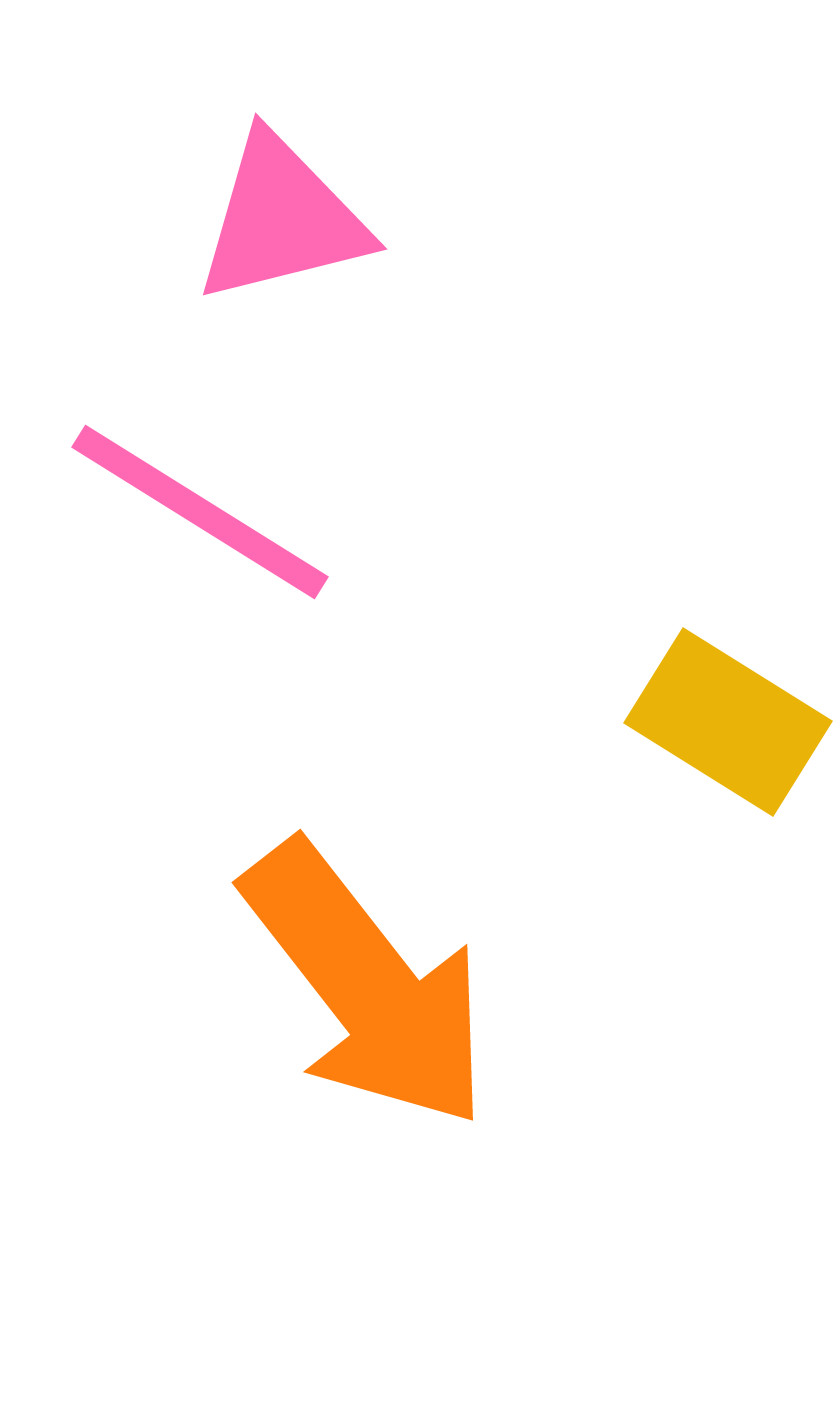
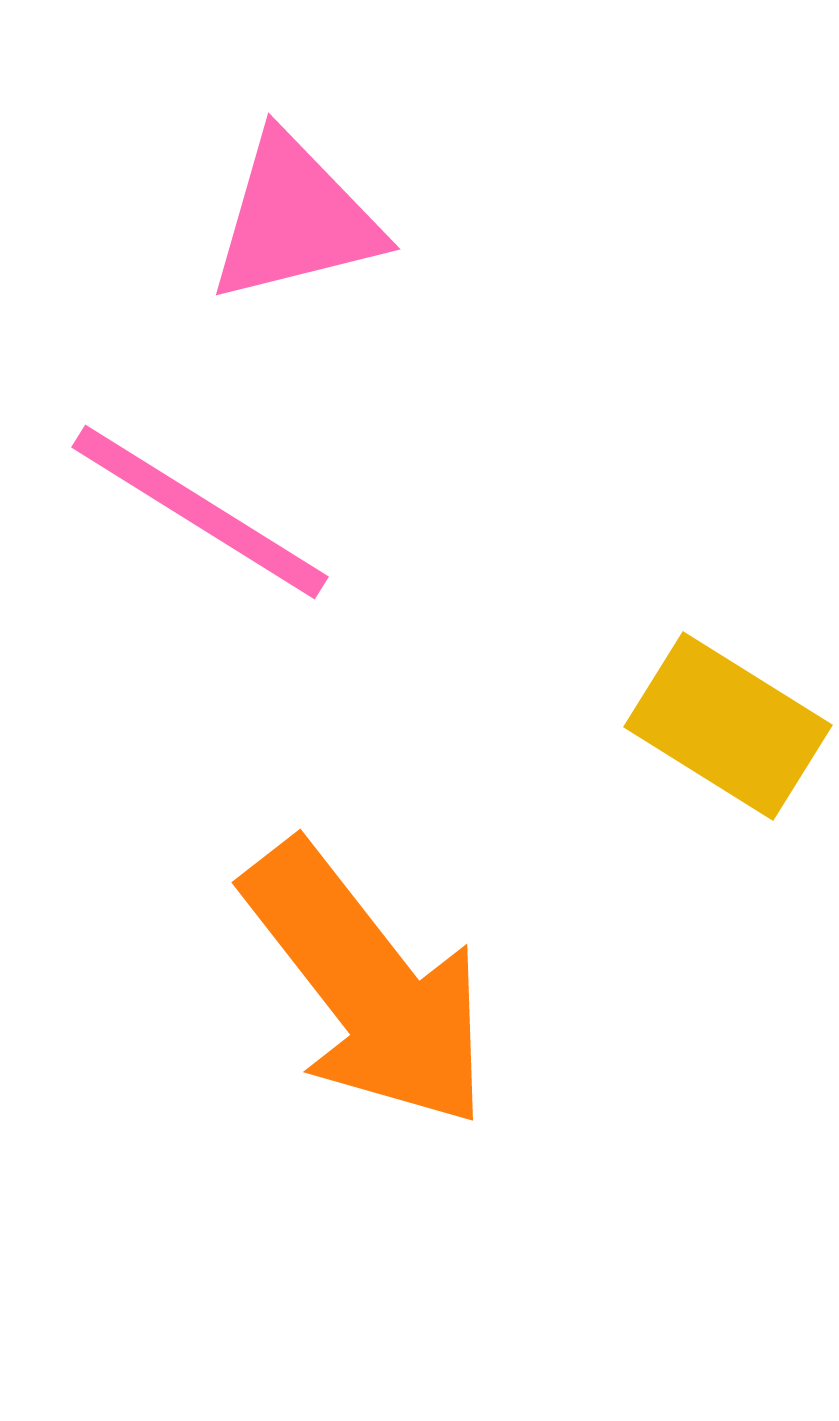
pink triangle: moved 13 px right
yellow rectangle: moved 4 px down
